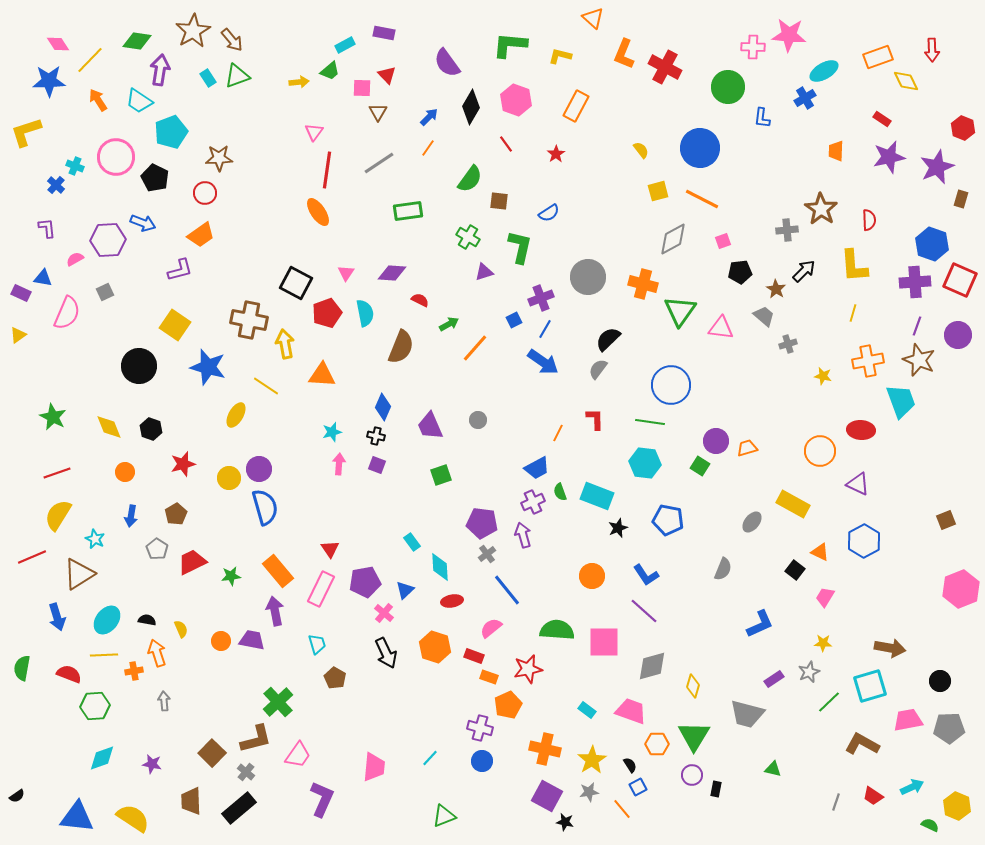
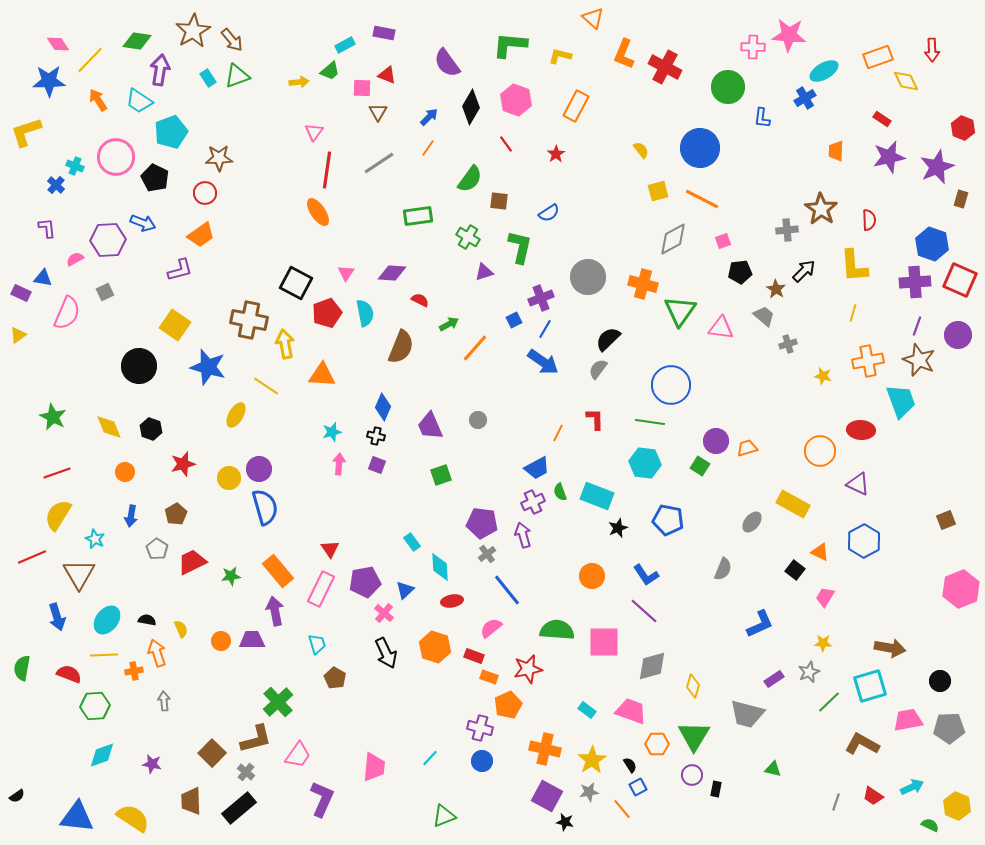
red triangle at (387, 75): rotated 24 degrees counterclockwise
green rectangle at (408, 211): moved 10 px right, 5 px down
brown triangle at (79, 574): rotated 28 degrees counterclockwise
purple trapezoid at (252, 640): rotated 12 degrees counterclockwise
cyan diamond at (102, 758): moved 3 px up
